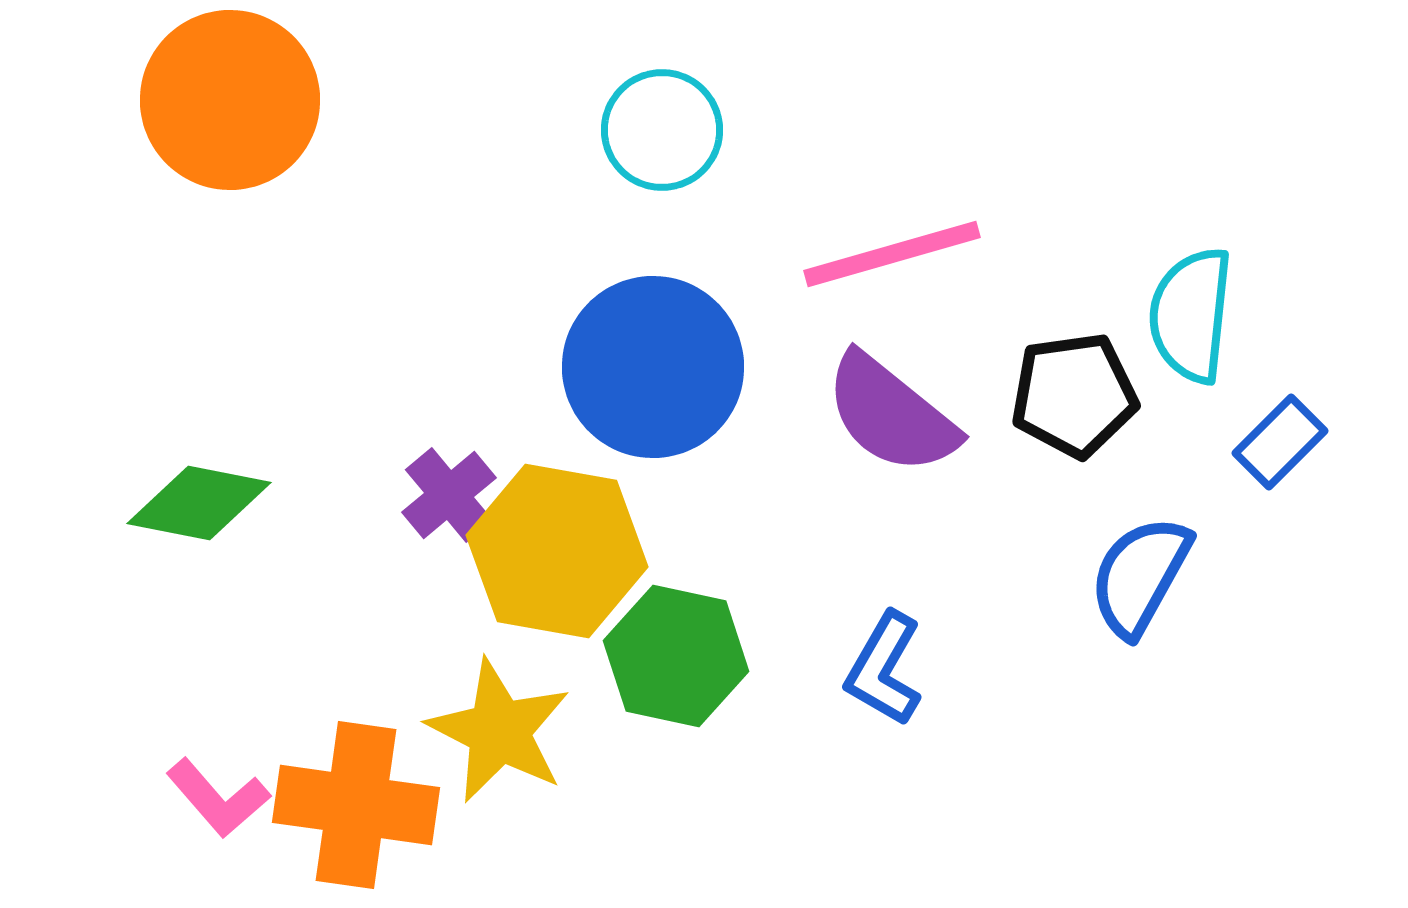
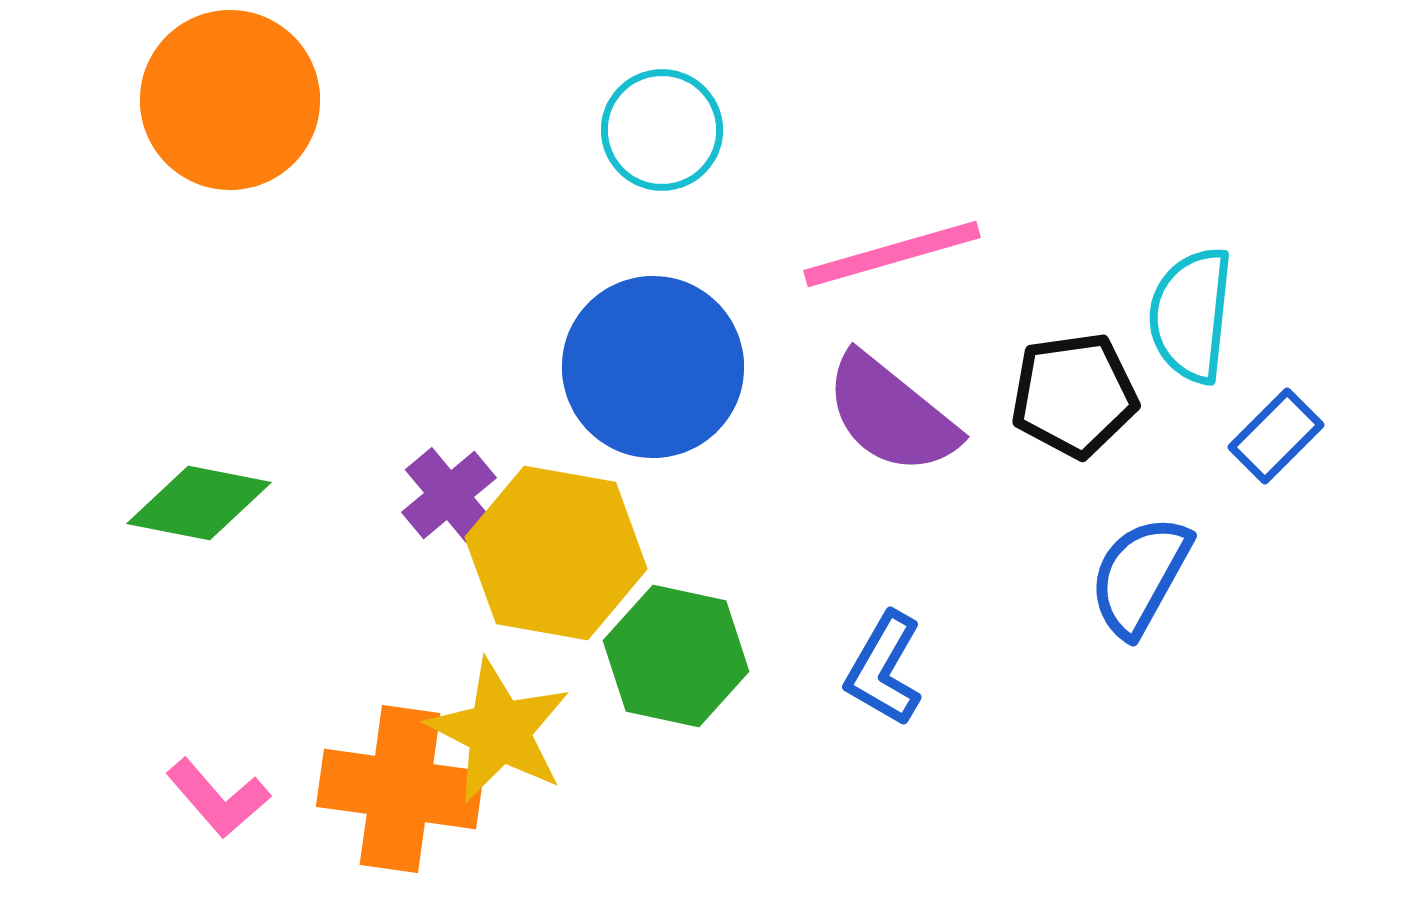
blue rectangle: moved 4 px left, 6 px up
yellow hexagon: moved 1 px left, 2 px down
orange cross: moved 44 px right, 16 px up
